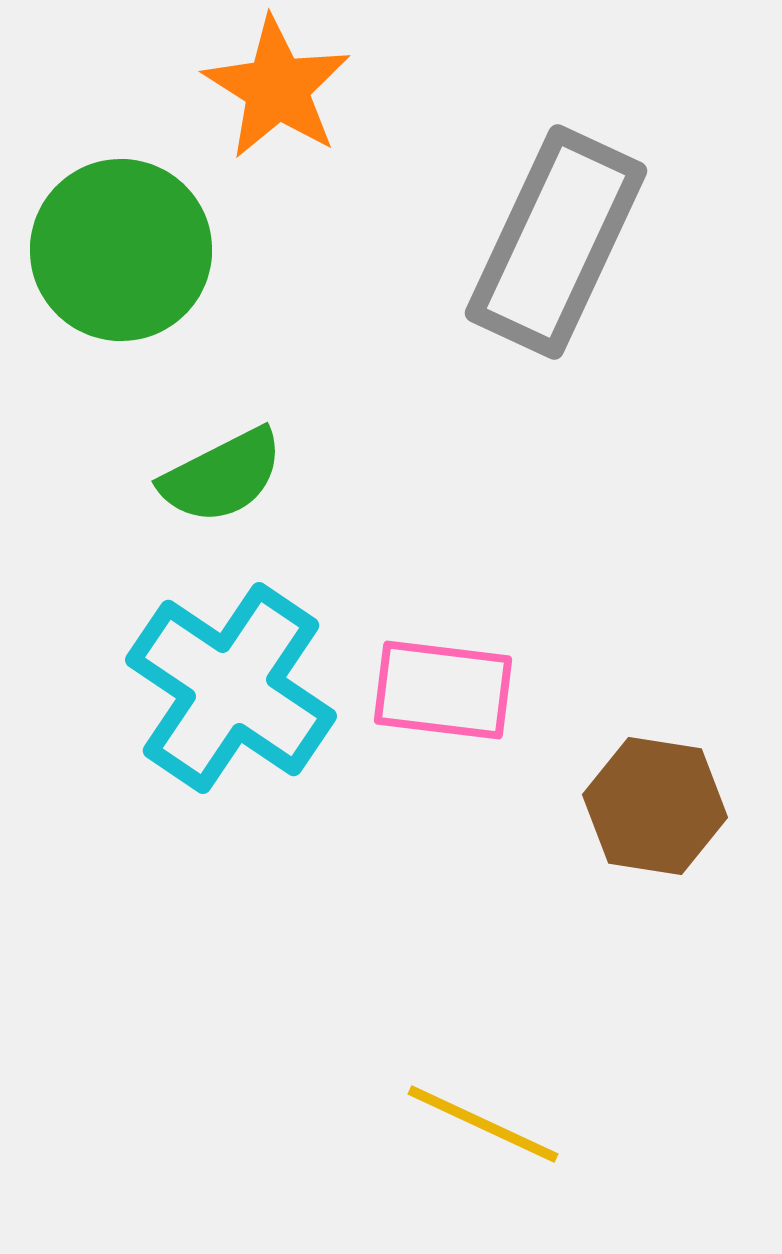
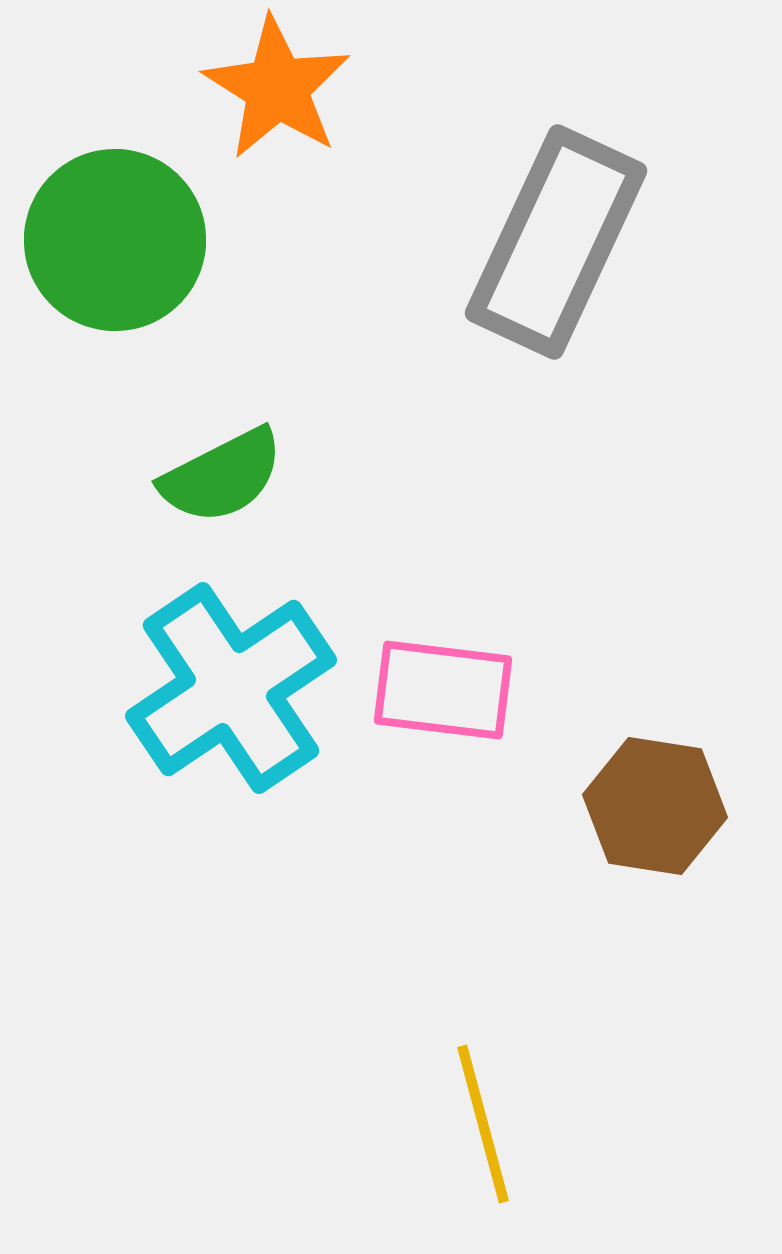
green circle: moved 6 px left, 10 px up
cyan cross: rotated 22 degrees clockwise
yellow line: rotated 50 degrees clockwise
